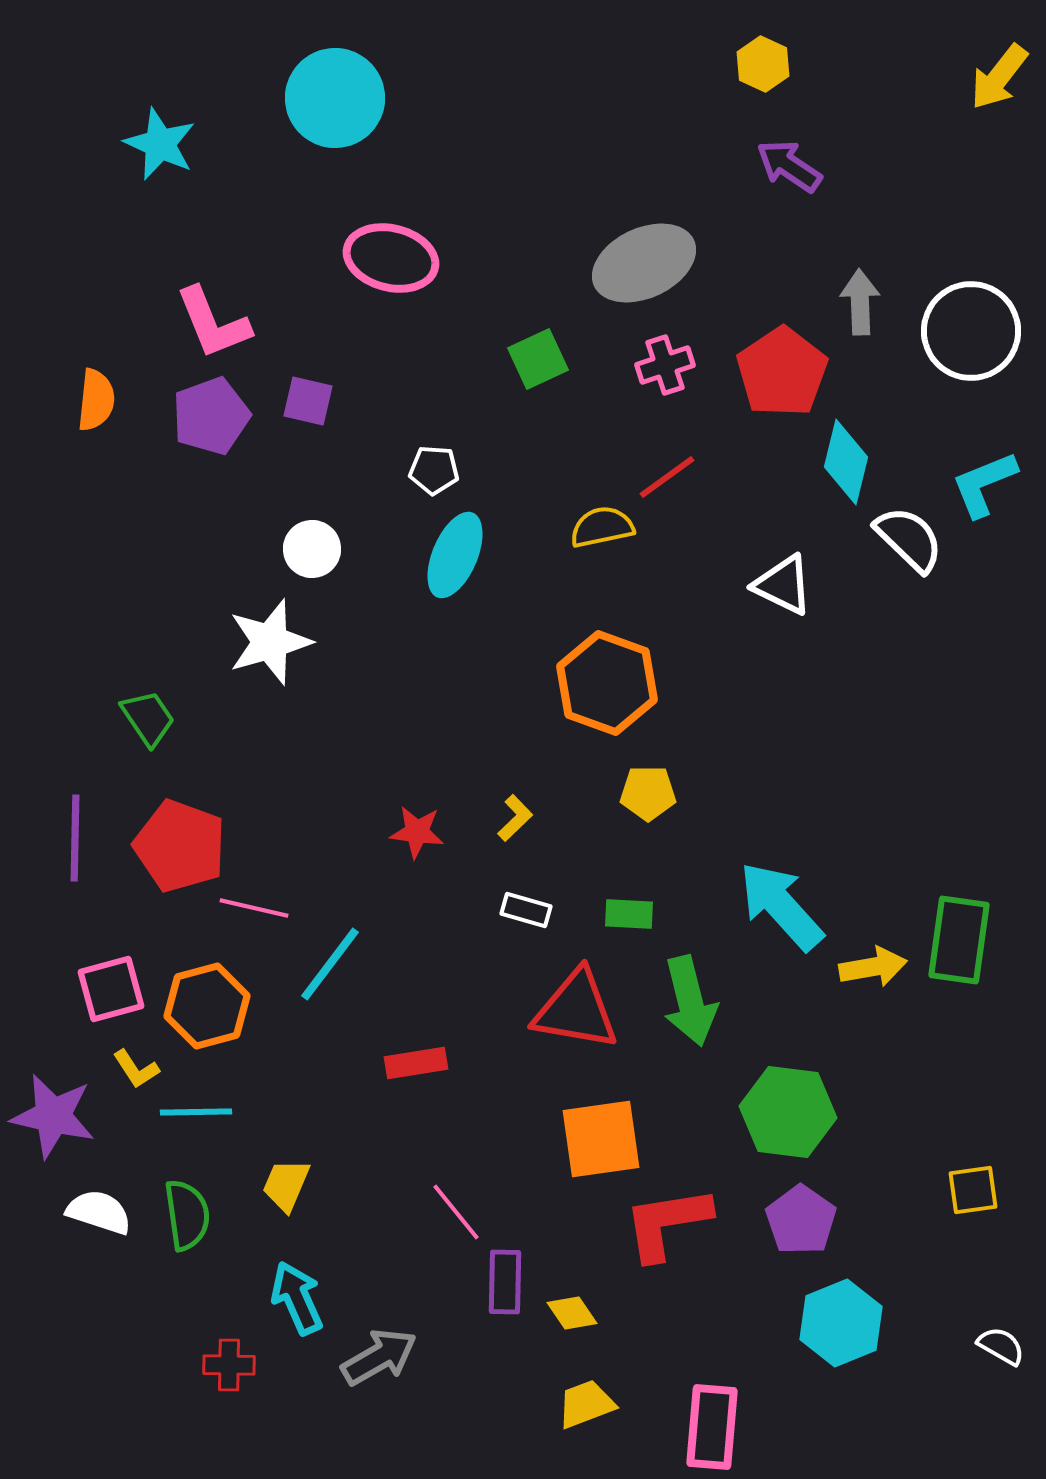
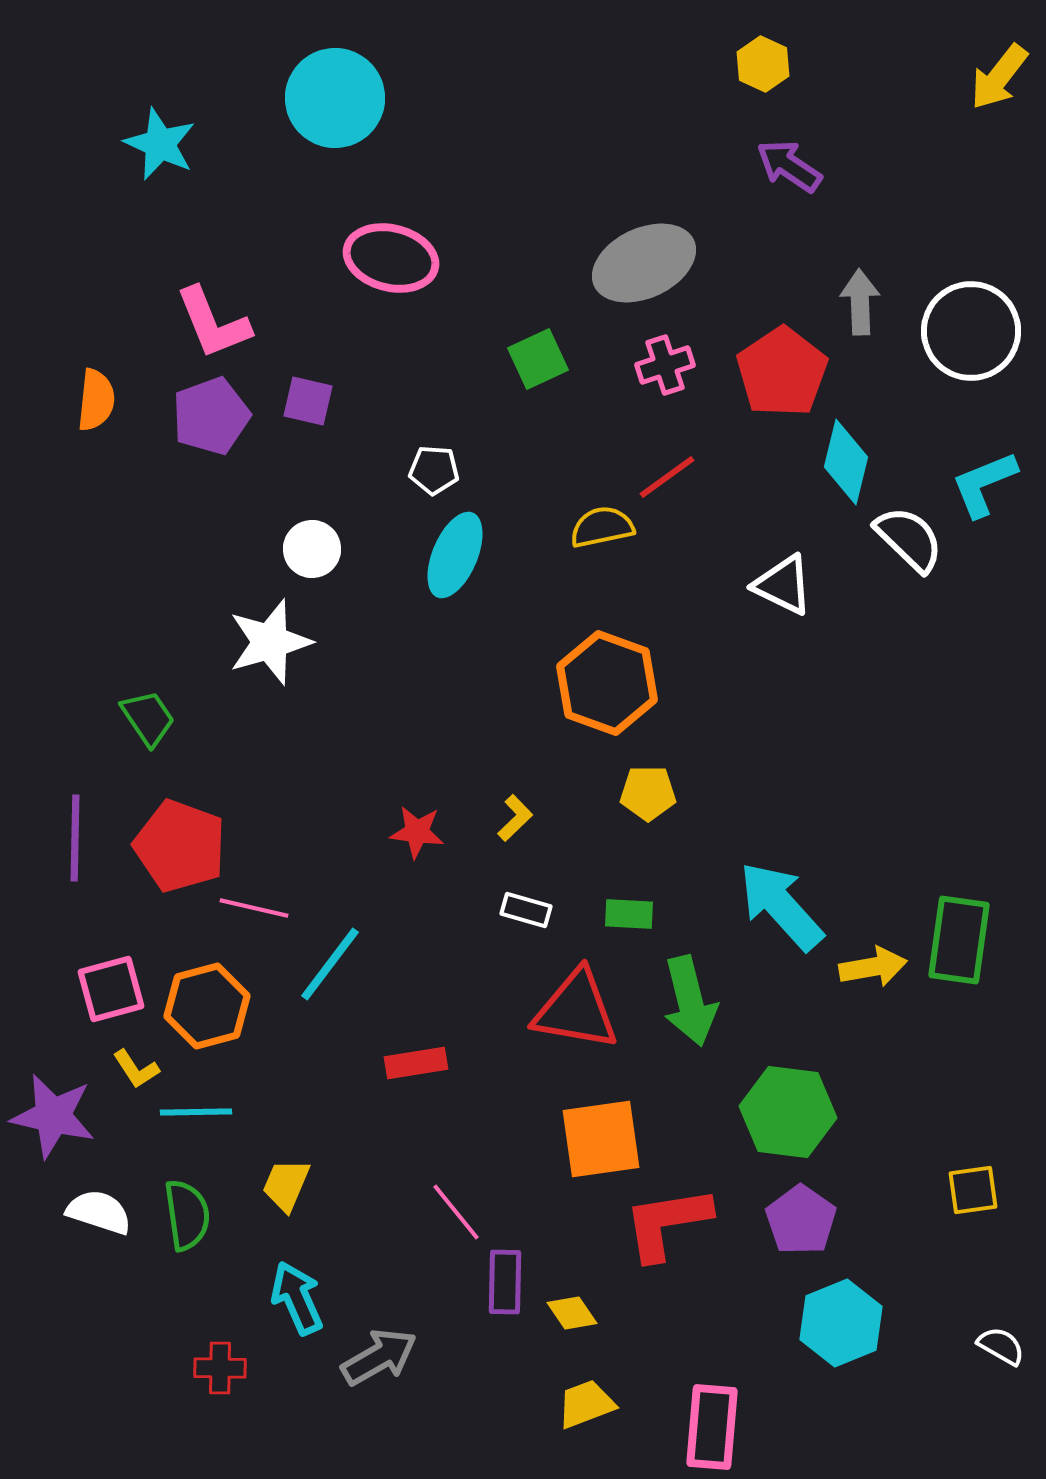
red cross at (229, 1365): moved 9 px left, 3 px down
